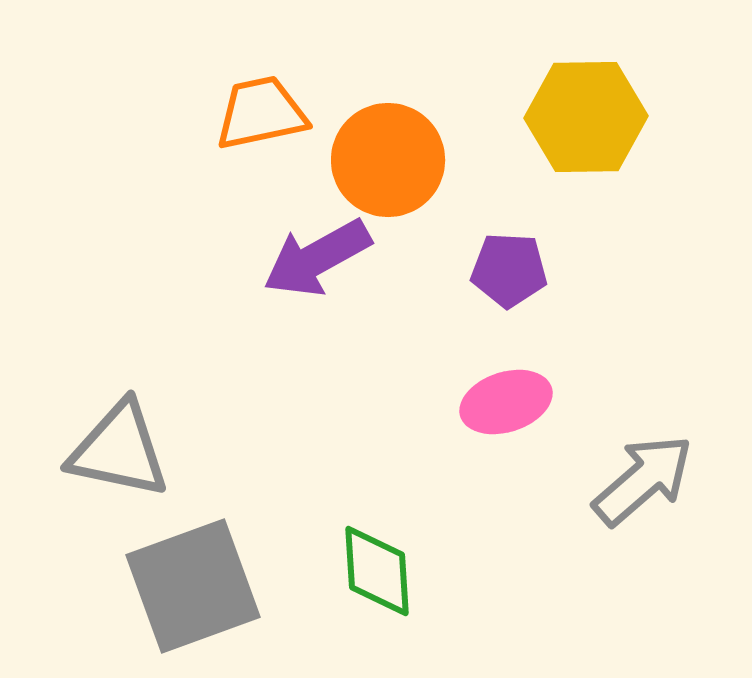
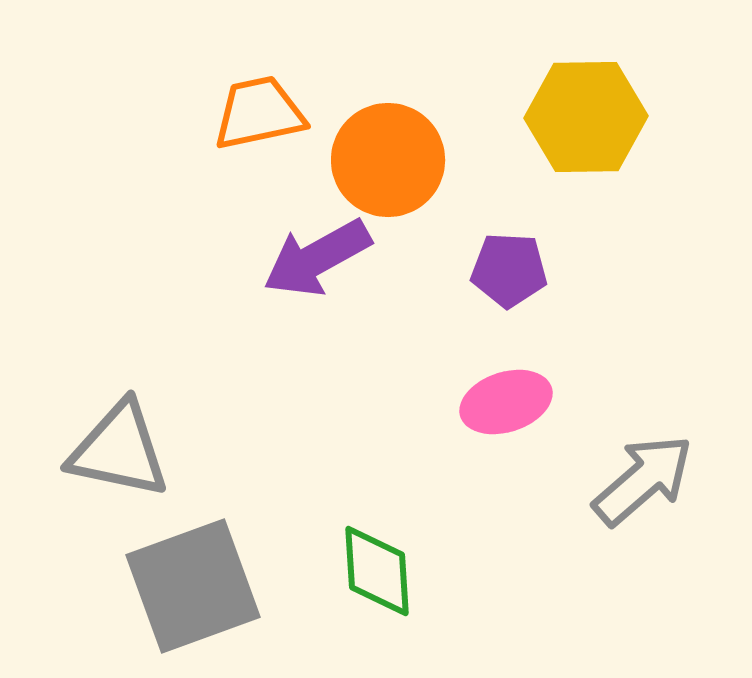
orange trapezoid: moved 2 px left
